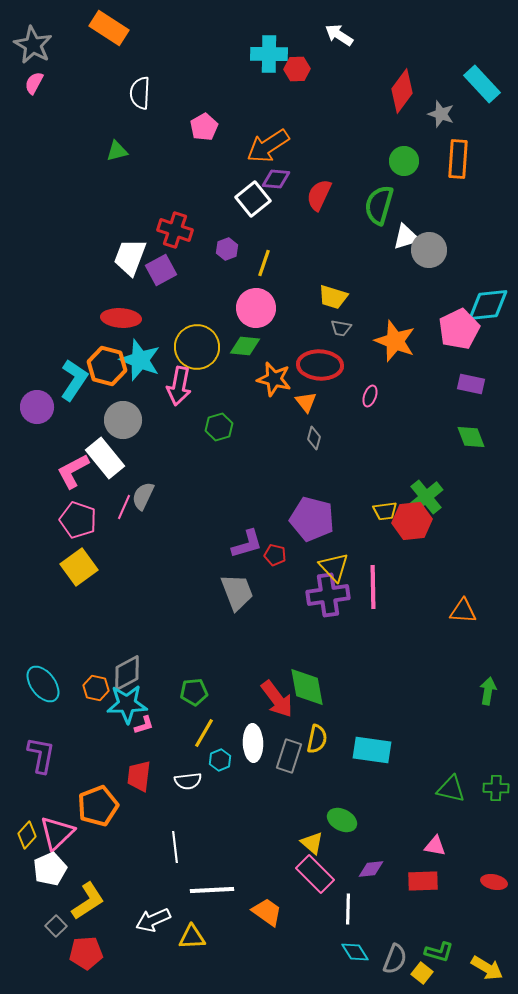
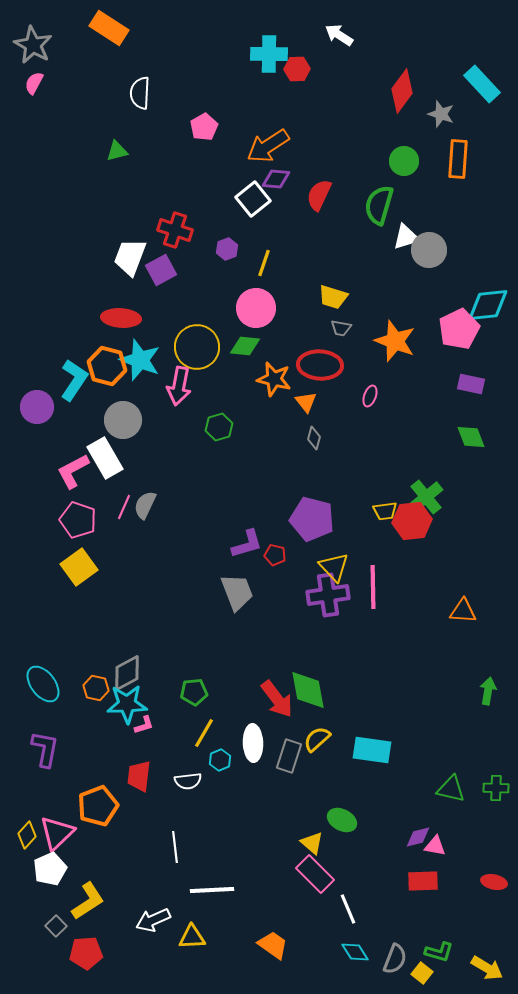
white rectangle at (105, 458): rotated 9 degrees clockwise
gray semicircle at (143, 496): moved 2 px right, 9 px down
green diamond at (307, 687): moved 1 px right, 3 px down
yellow semicircle at (317, 739): rotated 144 degrees counterclockwise
purple L-shape at (41, 755): moved 4 px right, 6 px up
purple diamond at (371, 869): moved 47 px right, 32 px up; rotated 8 degrees counterclockwise
white line at (348, 909): rotated 24 degrees counterclockwise
orange trapezoid at (267, 912): moved 6 px right, 33 px down
